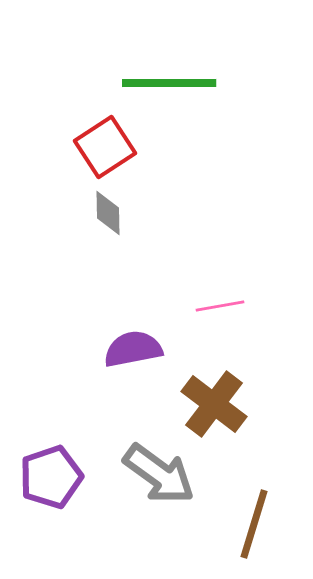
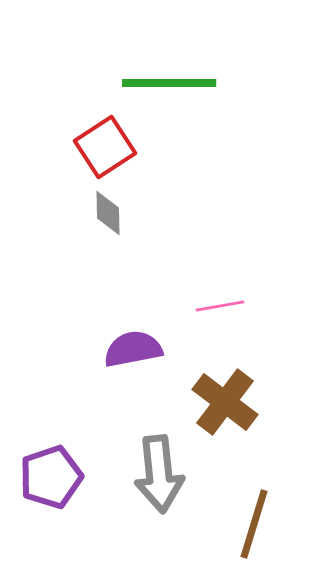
brown cross: moved 11 px right, 2 px up
gray arrow: rotated 48 degrees clockwise
